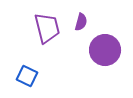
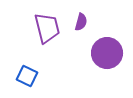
purple circle: moved 2 px right, 3 px down
